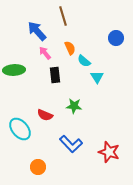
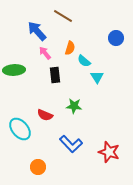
brown line: rotated 42 degrees counterclockwise
orange semicircle: rotated 40 degrees clockwise
